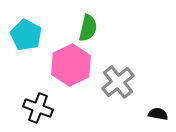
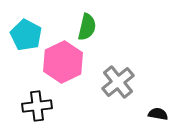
green semicircle: moved 1 px left, 1 px up
pink hexagon: moved 8 px left, 3 px up
black cross: moved 1 px left, 2 px up; rotated 28 degrees counterclockwise
